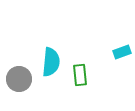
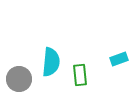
cyan rectangle: moved 3 px left, 7 px down
